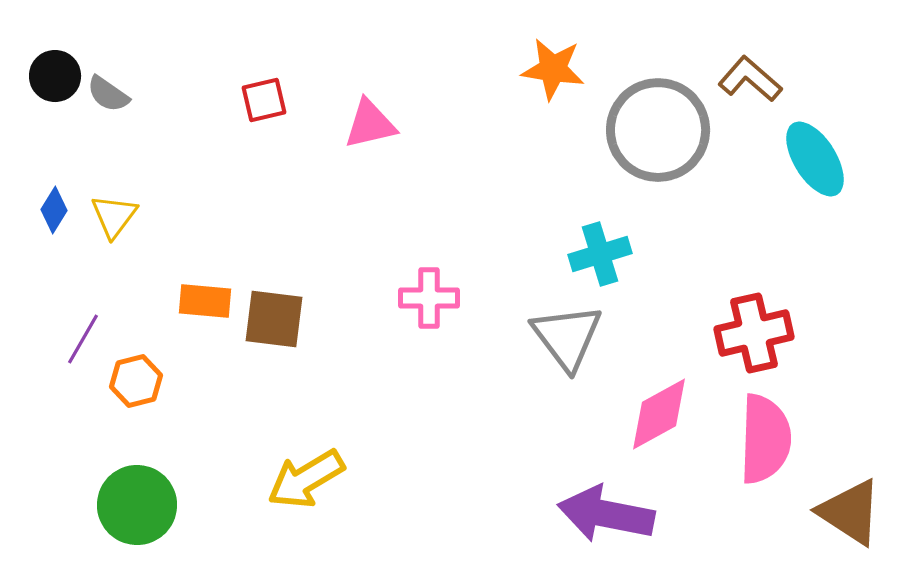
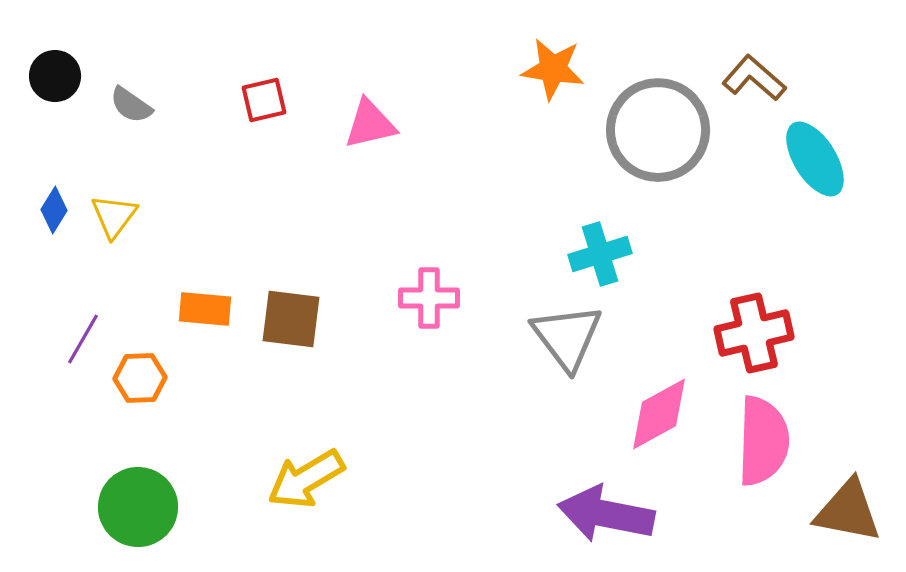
brown L-shape: moved 4 px right, 1 px up
gray semicircle: moved 23 px right, 11 px down
orange rectangle: moved 8 px down
brown square: moved 17 px right
orange hexagon: moved 4 px right, 3 px up; rotated 12 degrees clockwise
pink semicircle: moved 2 px left, 2 px down
green circle: moved 1 px right, 2 px down
brown triangle: moved 2 px left, 1 px up; rotated 22 degrees counterclockwise
